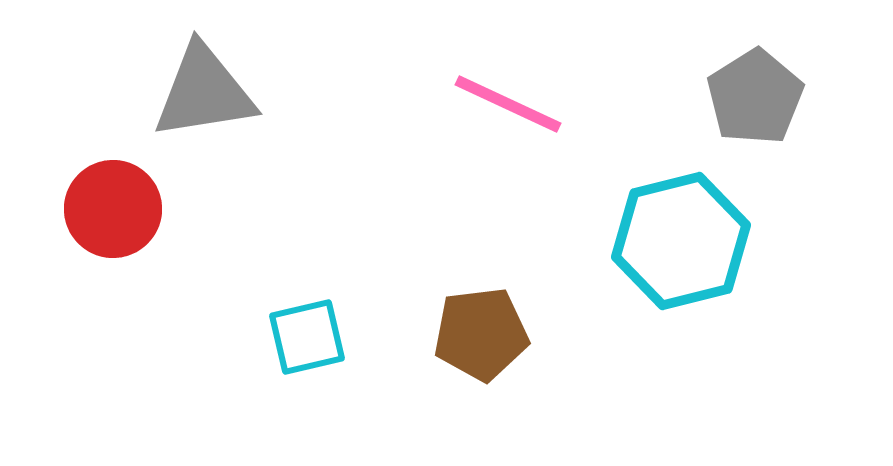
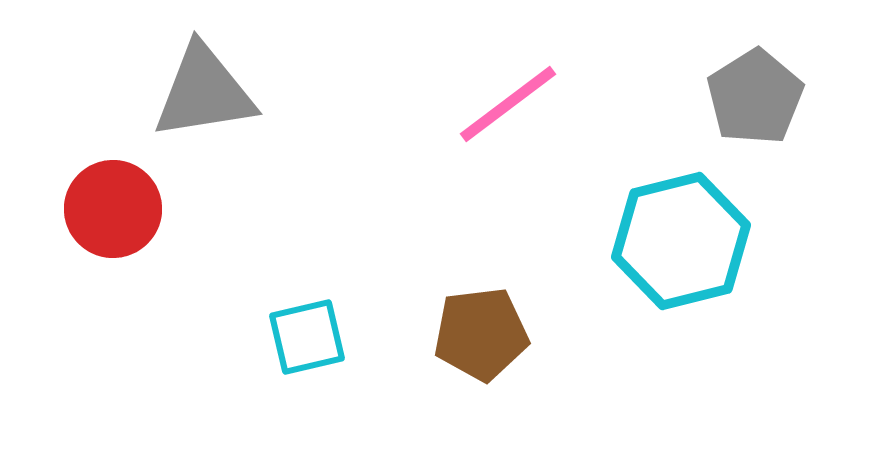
pink line: rotated 62 degrees counterclockwise
